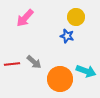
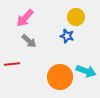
gray arrow: moved 5 px left, 21 px up
orange circle: moved 2 px up
